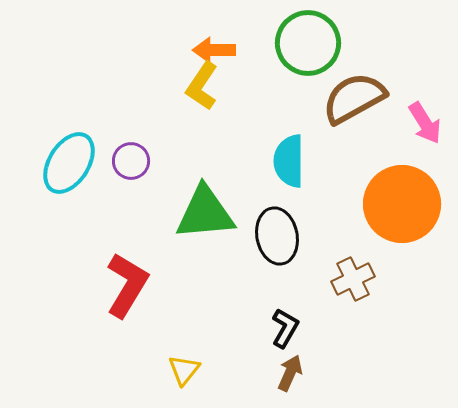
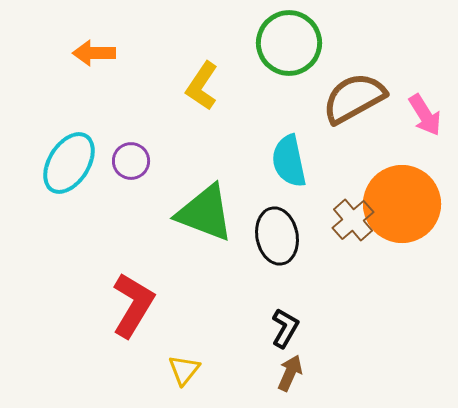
green circle: moved 19 px left
orange arrow: moved 120 px left, 3 px down
pink arrow: moved 8 px up
cyan semicircle: rotated 12 degrees counterclockwise
green triangle: rotated 26 degrees clockwise
brown cross: moved 59 px up; rotated 15 degrees counterclockwise
red L-shape: moved 6 px right, 20 px down
